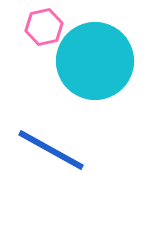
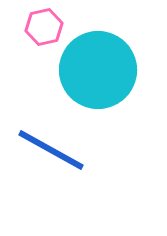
cyan circle: moved 3 px right, 9 px down
